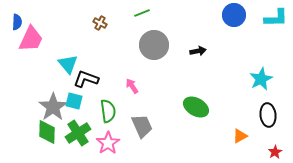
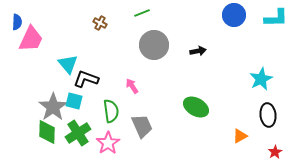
green semicircle: moved 3 px right
